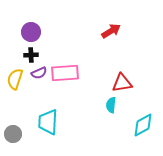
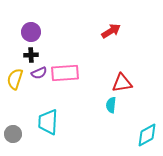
cyan diamond: moved 4 px right, 10 px down
